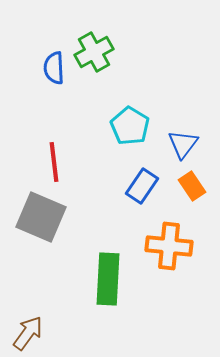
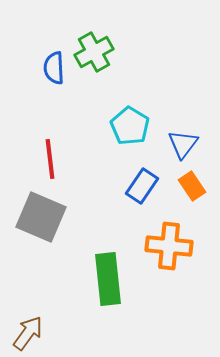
red line: moved 4 px left, 3 px up
green rectangle: rotated 9 degrees counterclockwise
